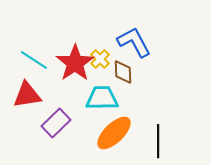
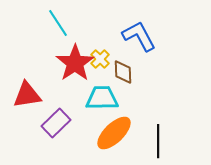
blue L-shape: moved 5 px right, 6 px up
cyan line: moved 24 px right, 37 px up; rotated 24 degrees clockwise
